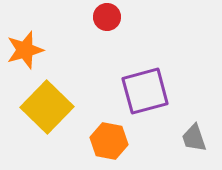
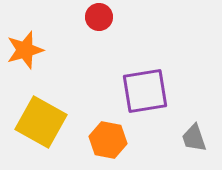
red circle: moved 8 px left
purple square: rotated 6 degrees clockwise
yellow square: moved 6 px left, 15 px down; rotated 15 degrees counterclockwise
orange hexagon: moved 1 px left, 1 px up
